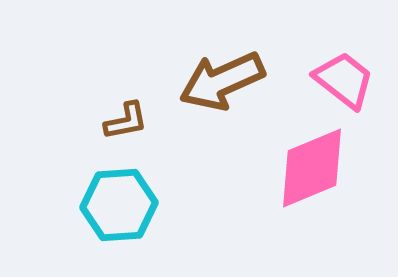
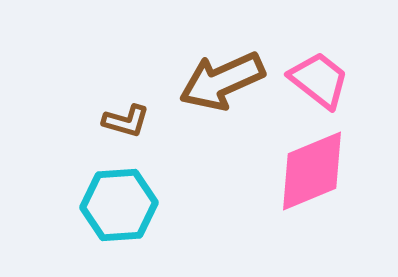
pink trapezoid: moved 25 px left
brown L-shape: rotated 27 degrees clockwise
pink diamond: moved 3 px down
